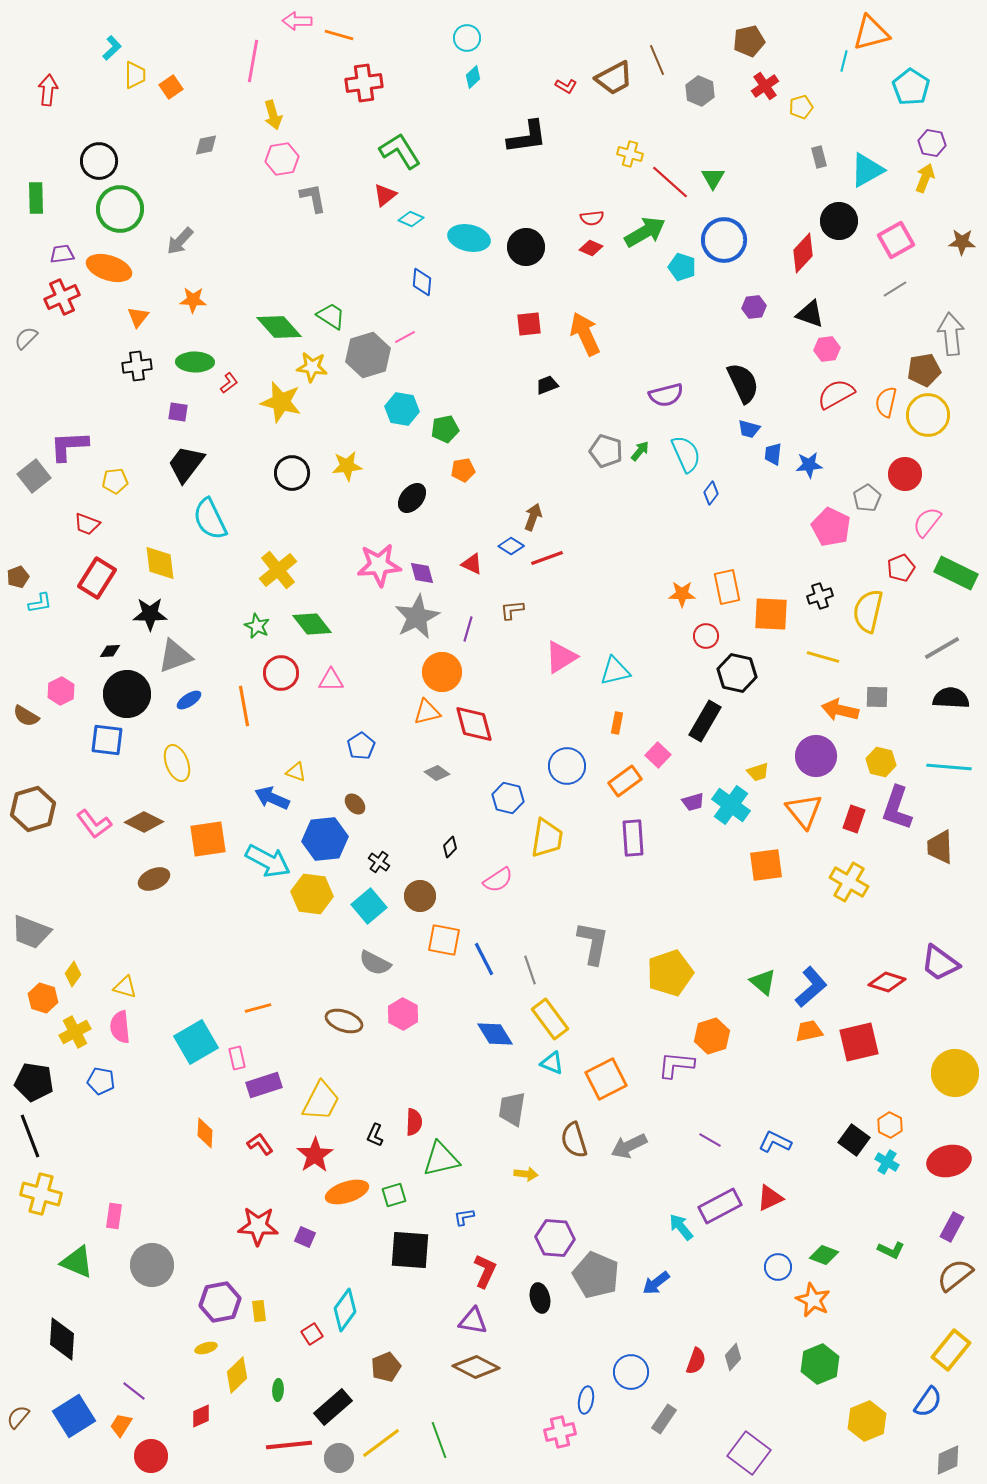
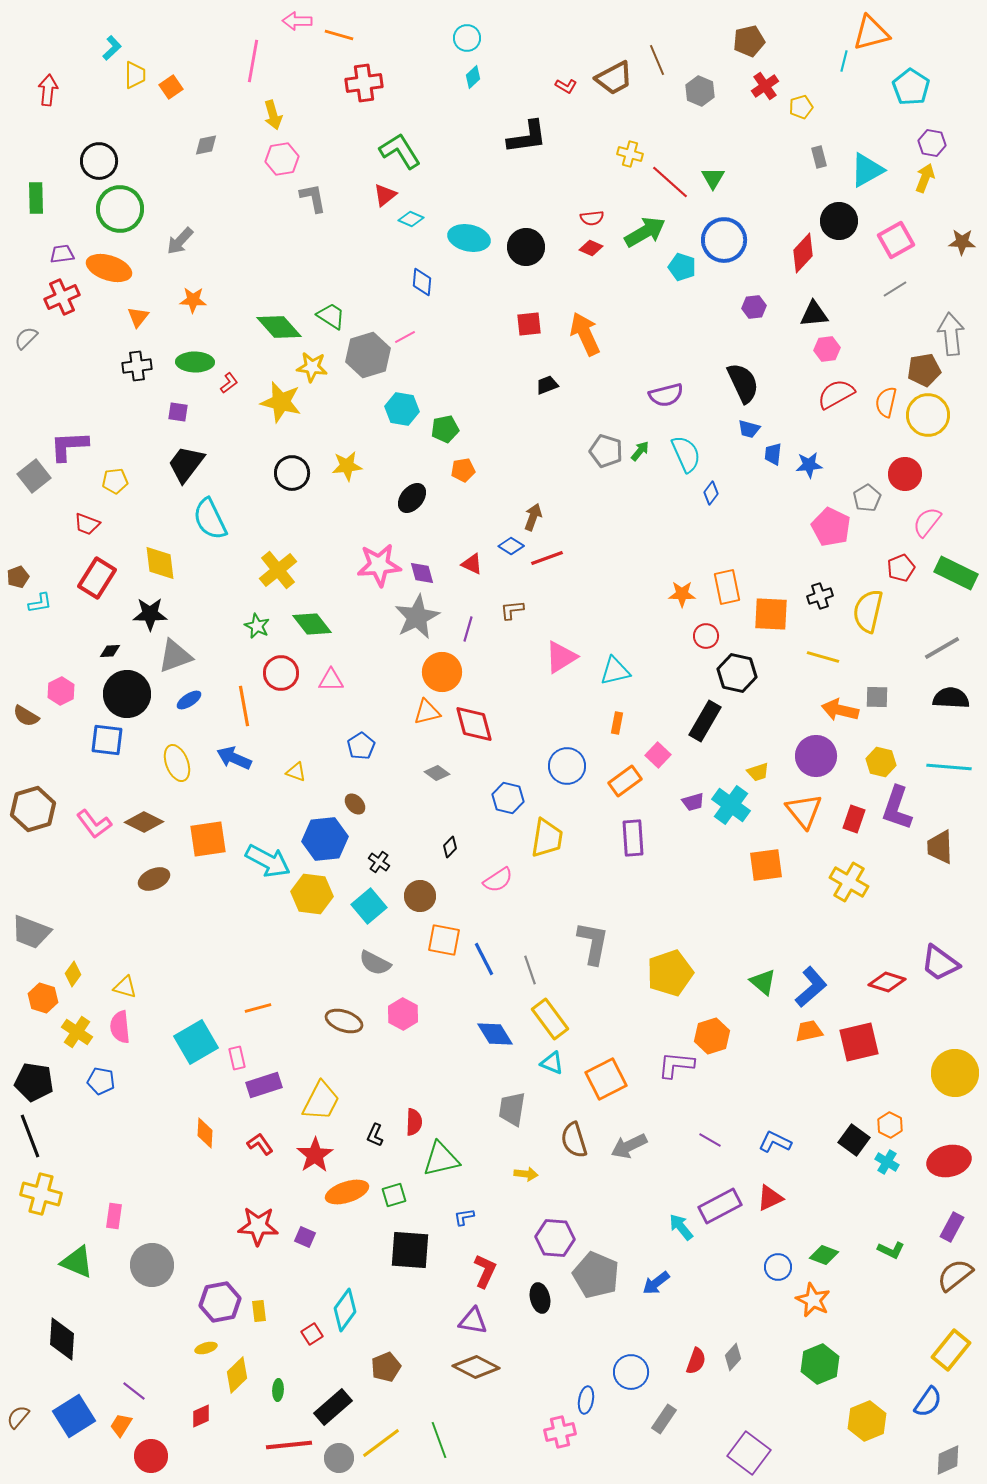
black triangle at (810, 314): moved 4 px right; rotated 24 degrees counterclockwise
blue arrow at (272, 798): moved 38 px left, 40 px up
yellow cross at (75, 1032): moved 2 px right; rotated 28 degrees counterclockwise
